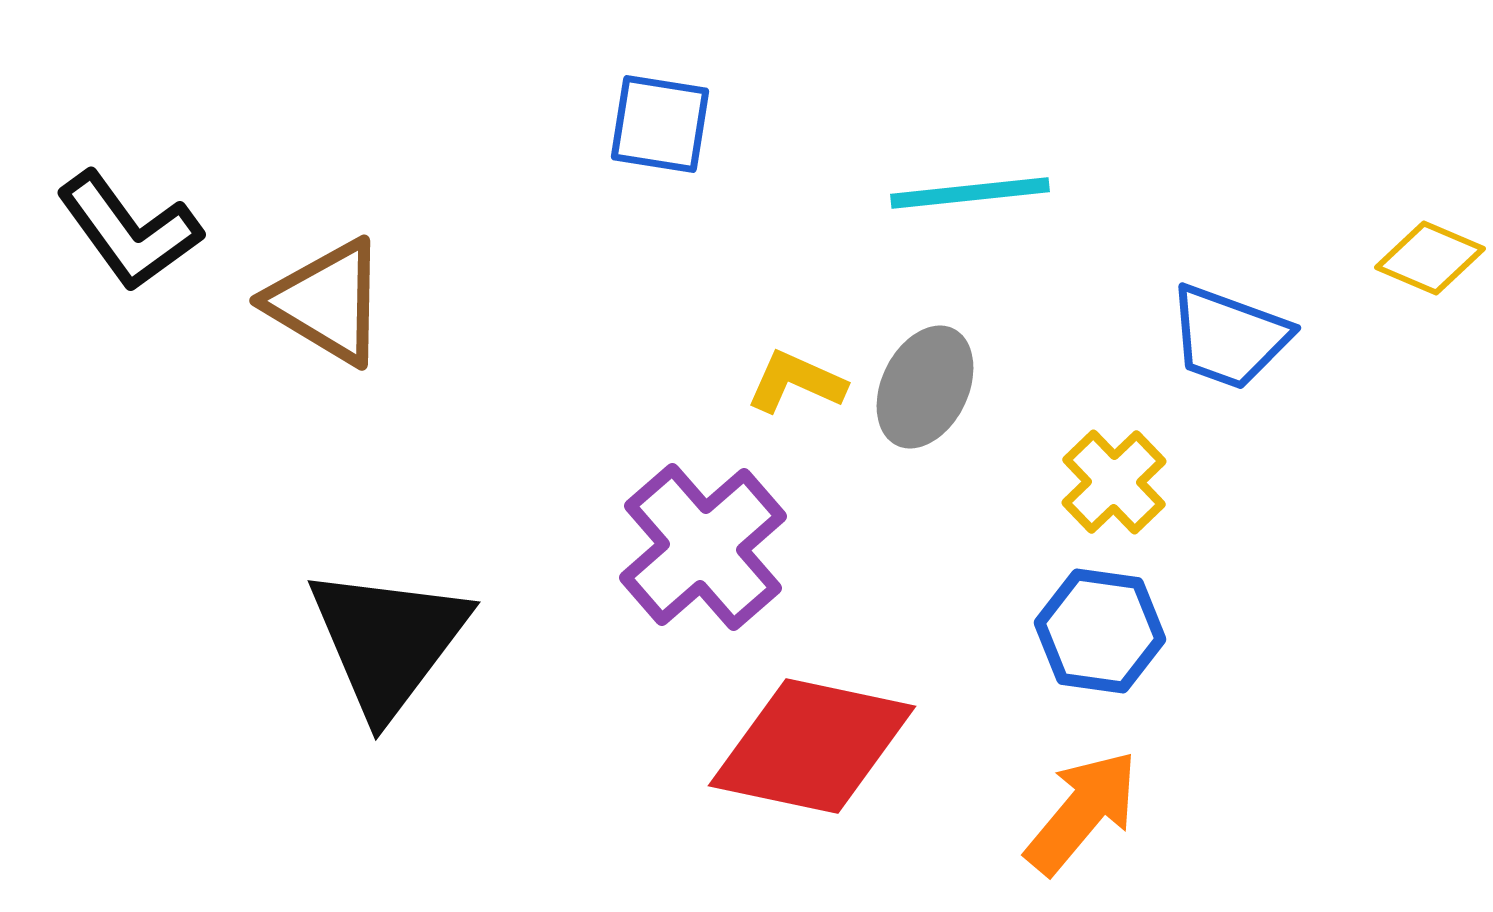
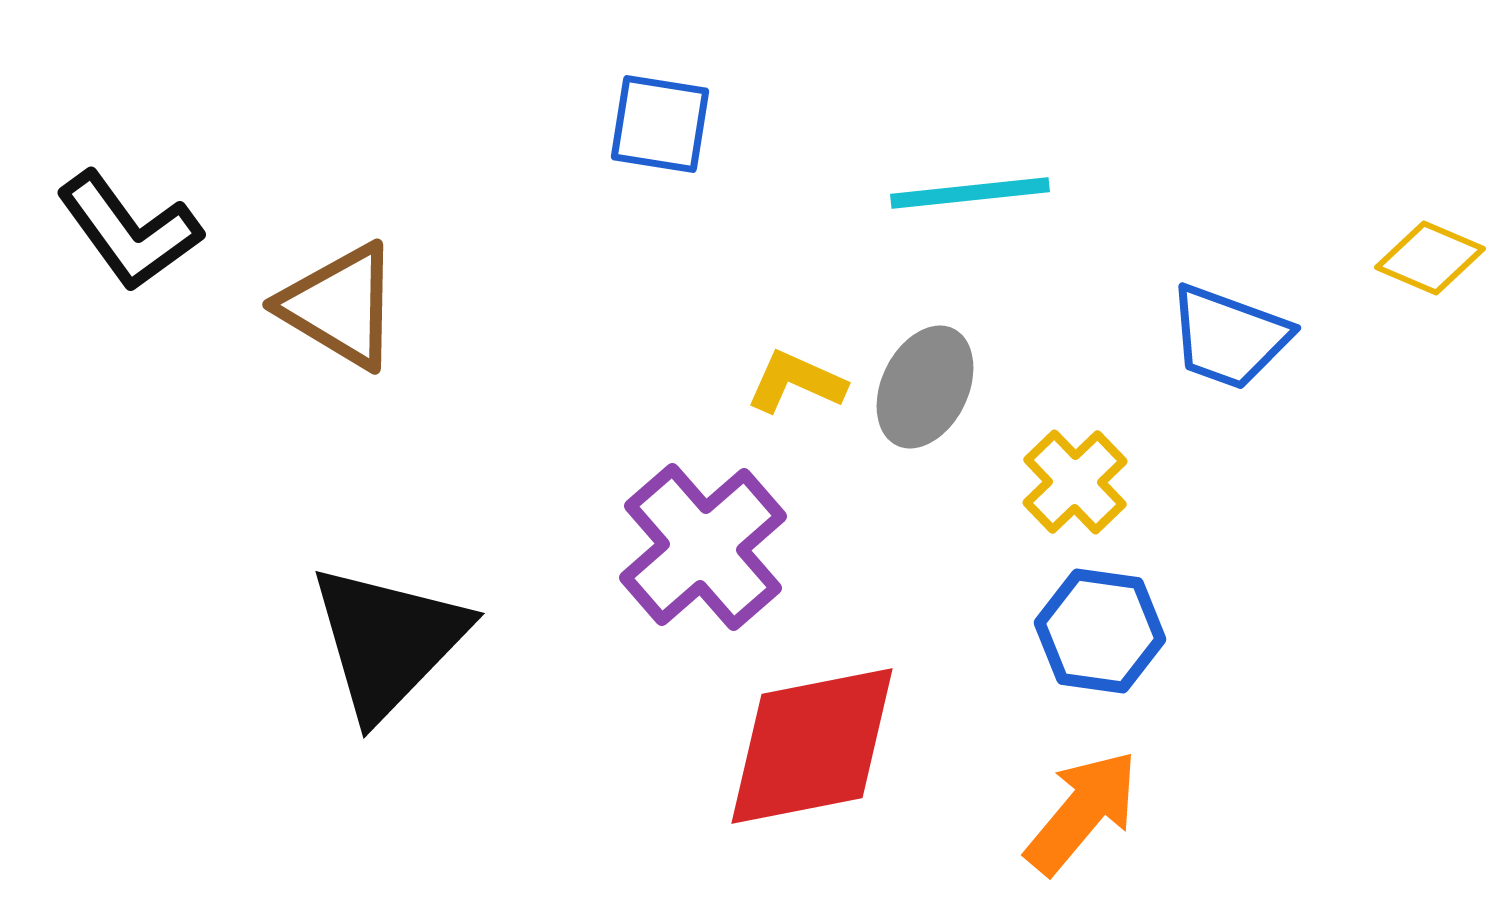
brown triangle: moved 13 px right, 4 px down
yellow cross: moved 39 px left
black triangle: rotated 7 degrees clockwise
red diamond: rotated 23 degrees counterclockwise
